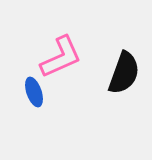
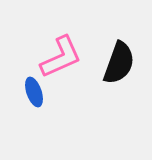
black semicircle: moved 5 px left, 10 px up
